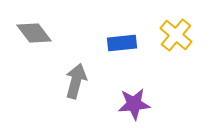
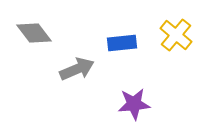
gray arrow: moved 1 px right, 12 px up; rotated 52 degrees clockwise
